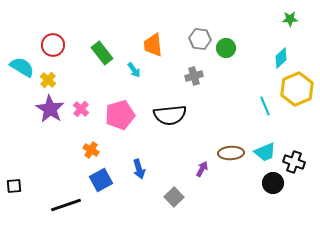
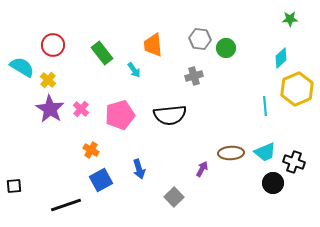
cyan line: rotated 18 degrees clockwise
